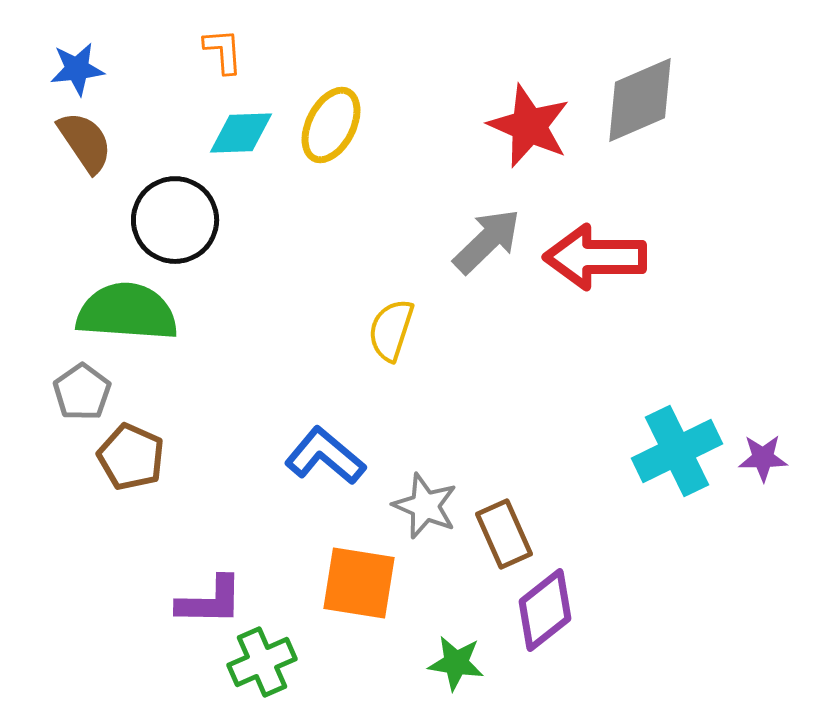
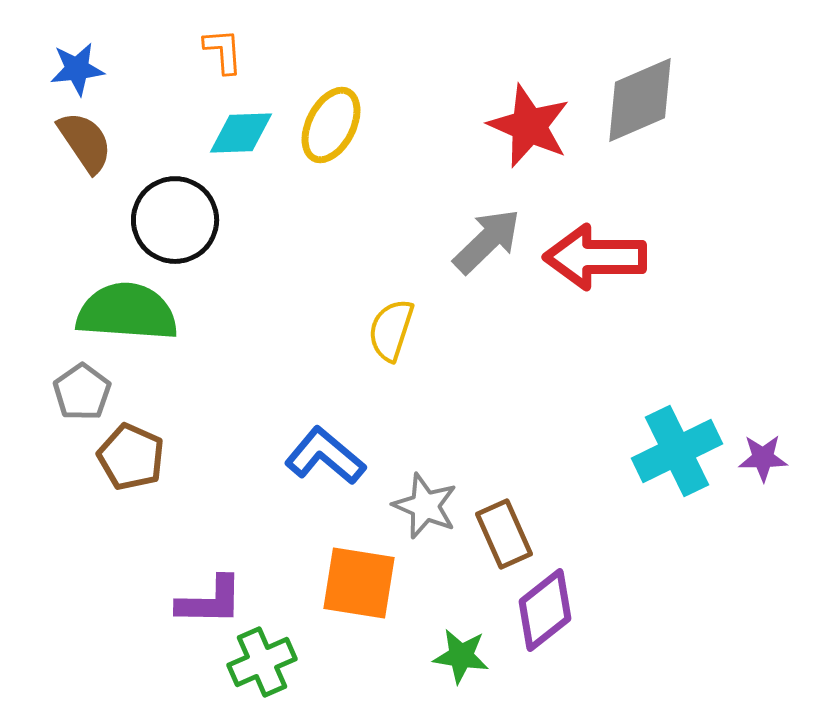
green star: moved 5 px right, 7 px up
